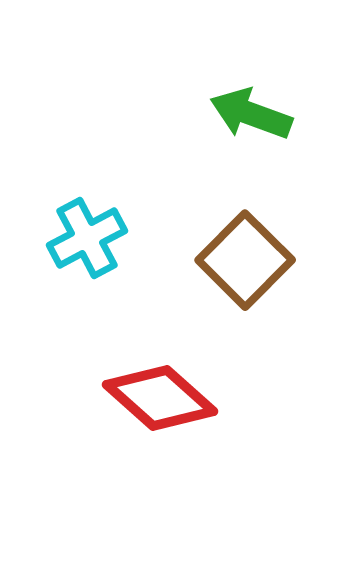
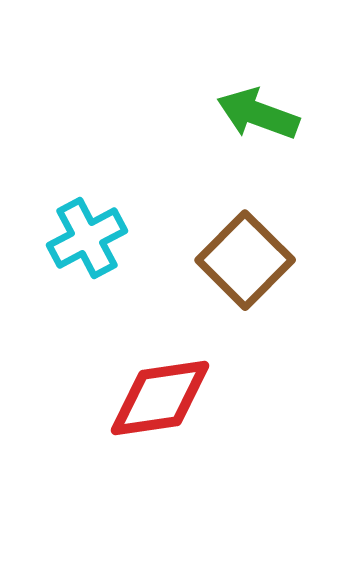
green arrow: moved 7 px right
red diamond: rotated 50 degrees counterclockwise
